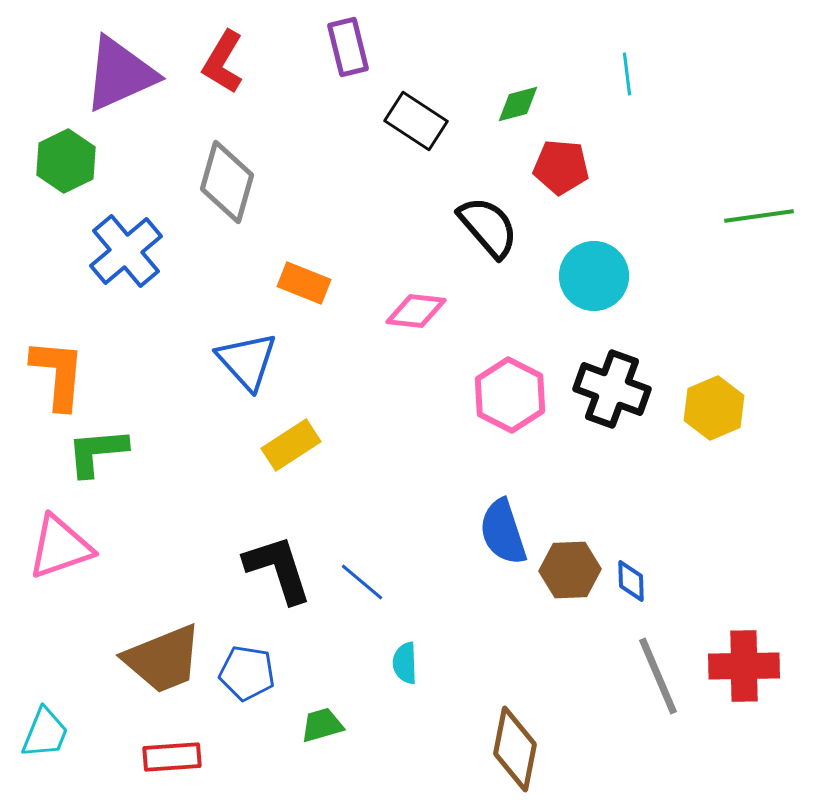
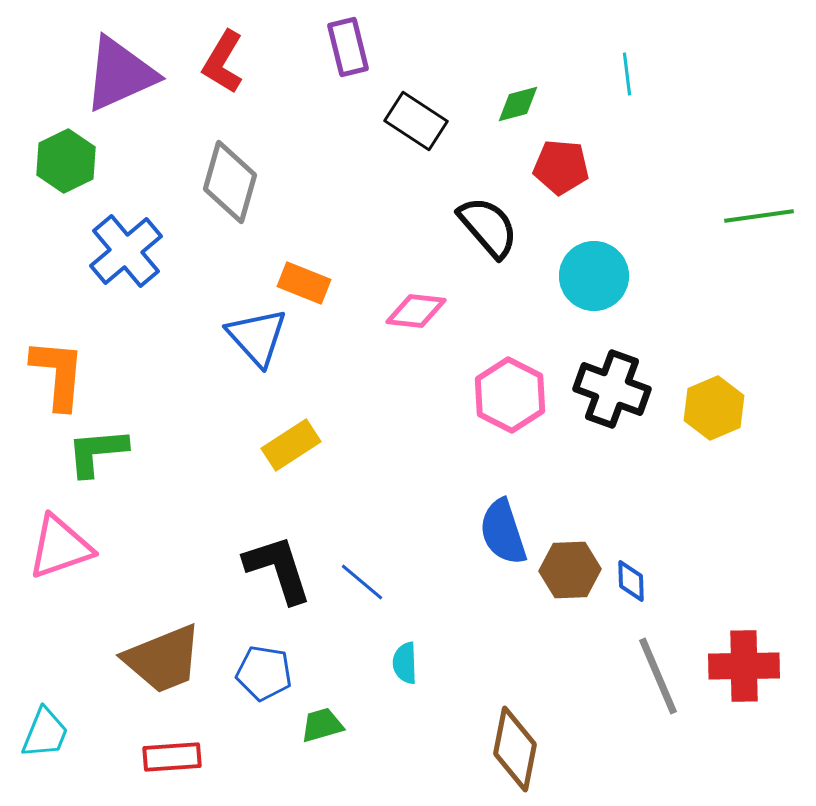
gray diamond: moved 3 px right
blue triangle: moved 10 px right, 24 px up
blue pentagon: moved 17 px right
